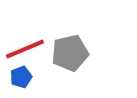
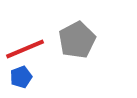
gray pentagon: moved 7 px right, 13 px up; rotated 15 degrees counterclockwise
